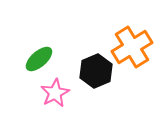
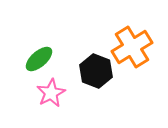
black hexagon: rotated 16 degrees counterclockwise
pink star: moved 4 px left
